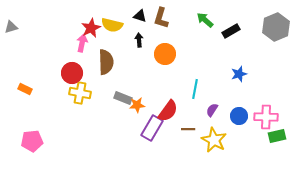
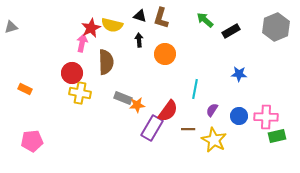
blue star: rotated 21 degrees clockwise
